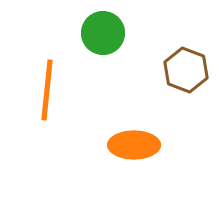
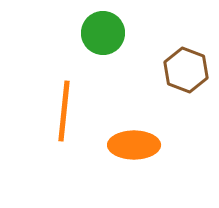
orange line: moved 17 px right, 21 px down
